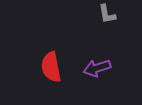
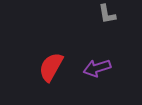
red semicircle: rotated 40 degrees clockwise
